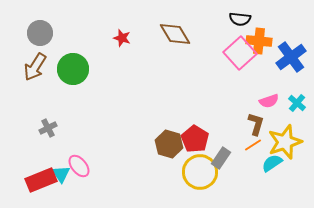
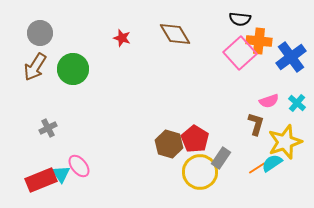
orange line: moved 4 px right, 23 px down
